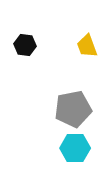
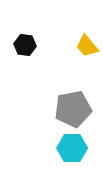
yellow trapezoid: rotated 20 degrees counterclockwise
cyan hexagon: moved 3 px left
